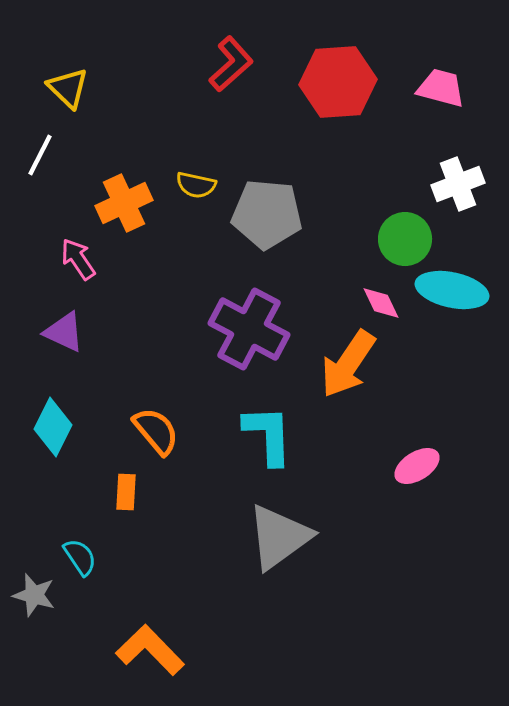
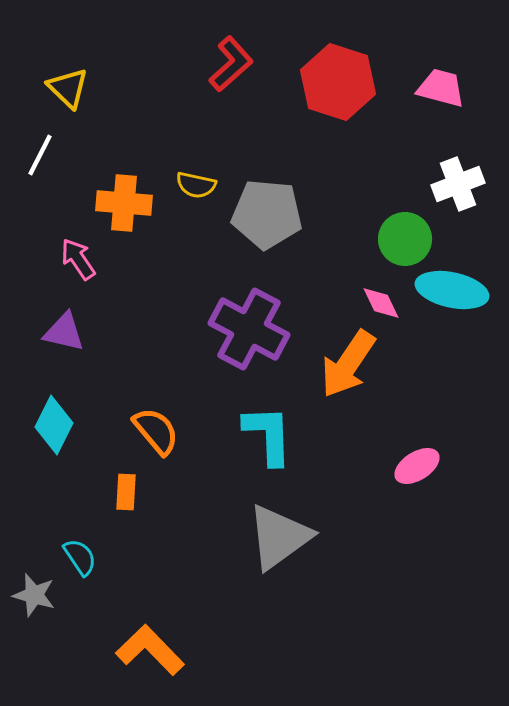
red hexagon: rotated 22 degrees clockwise
orange cross: rotated 30 degrees clockwise
purple triangle: rotated 12 degrees counterclockwise
cyan diamond: moved 1 px right, 2 px up
